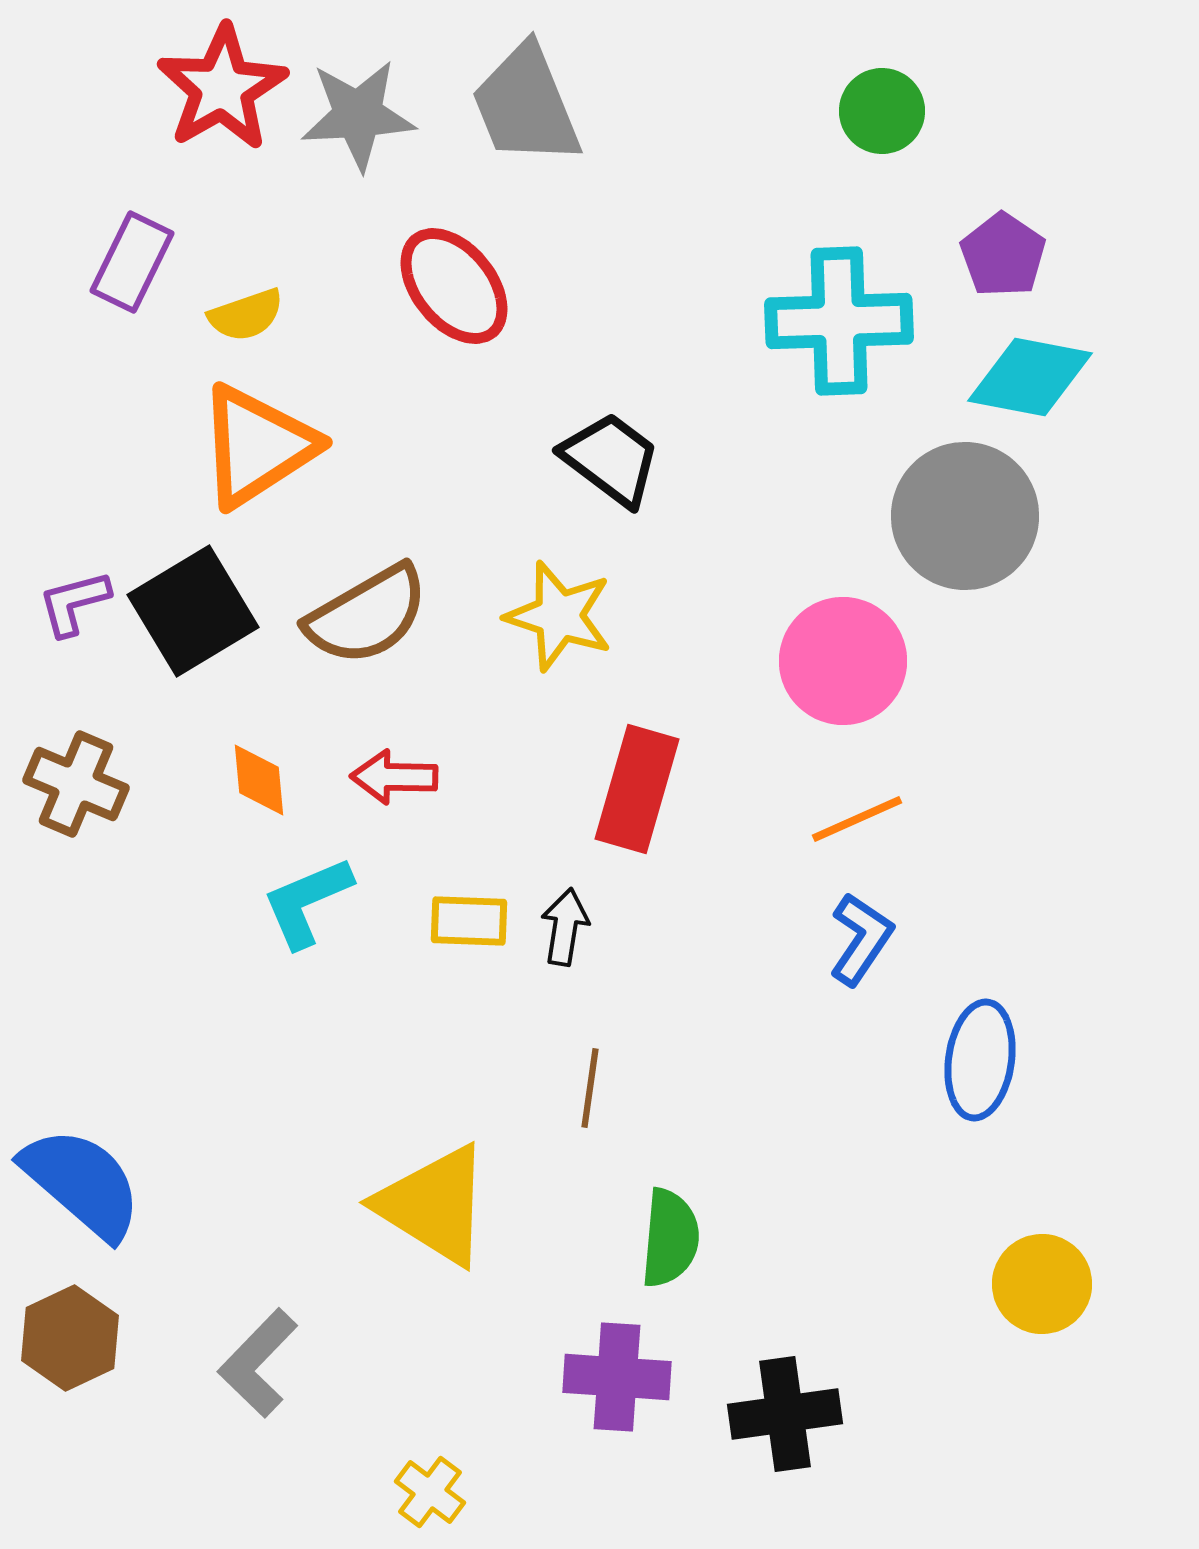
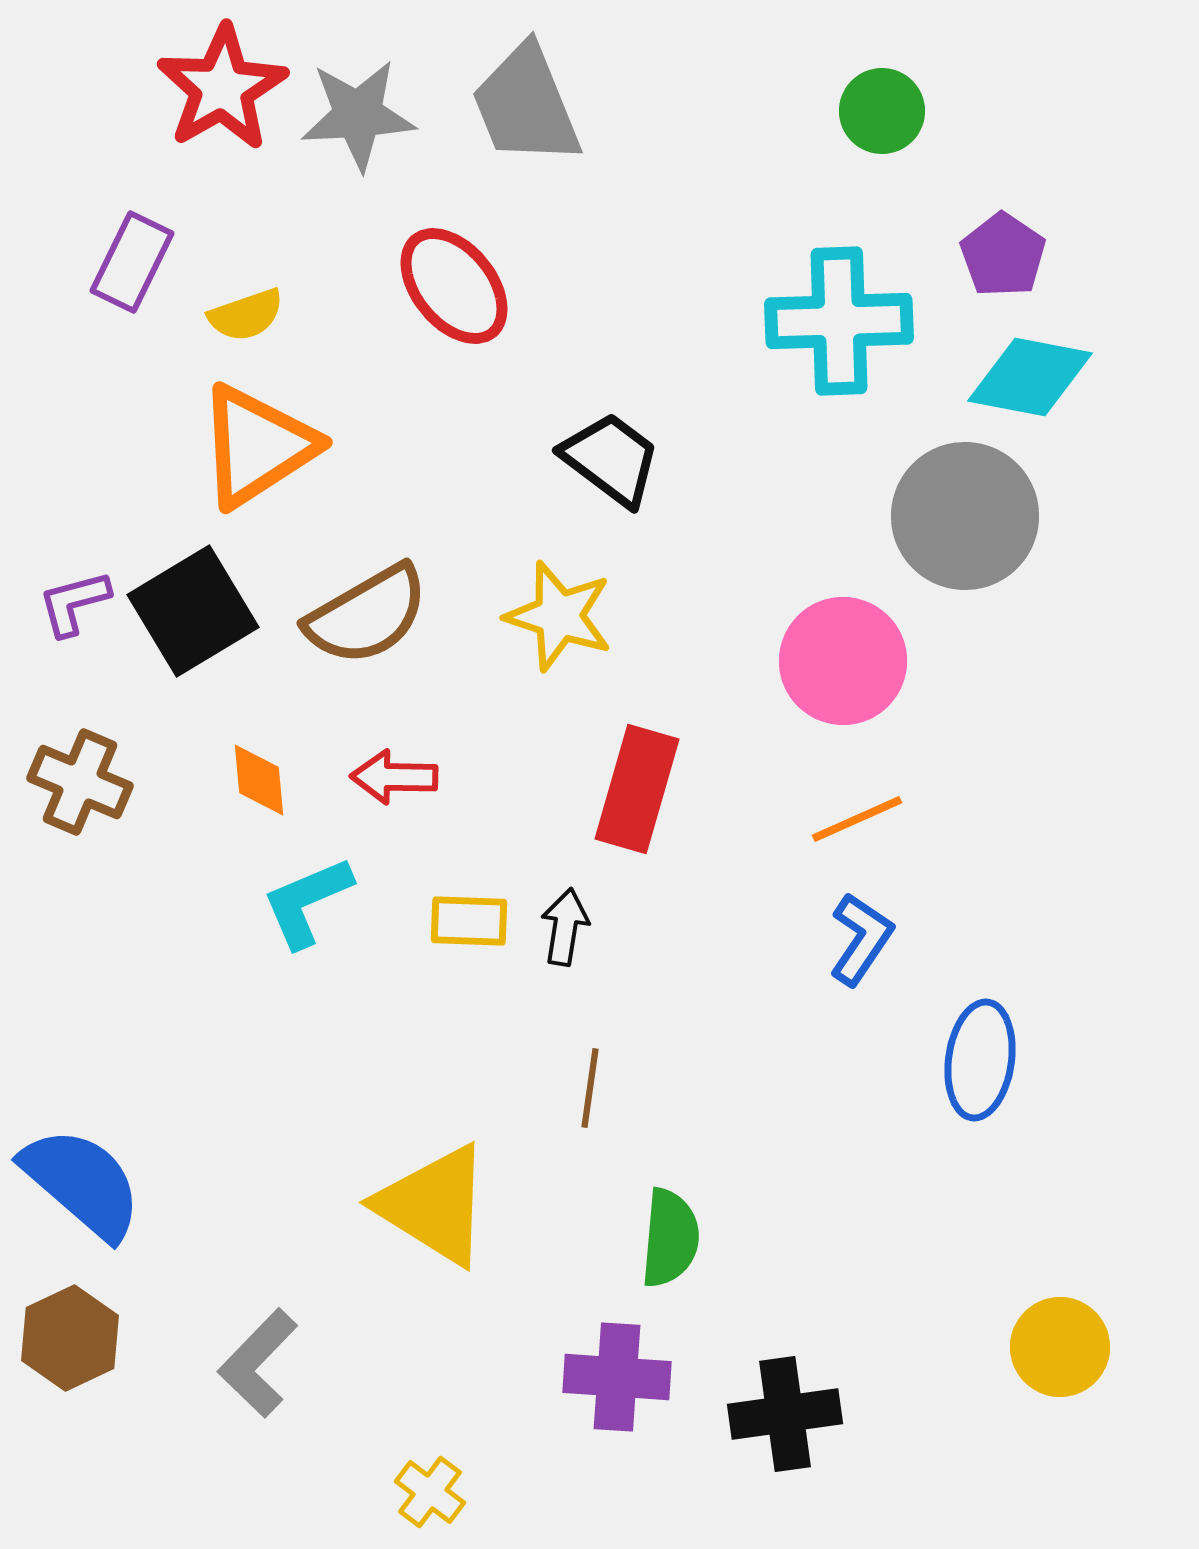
brown cross: moved 4 px right, 2 px up
yellow circle: moved 18 px right, 63 px down
